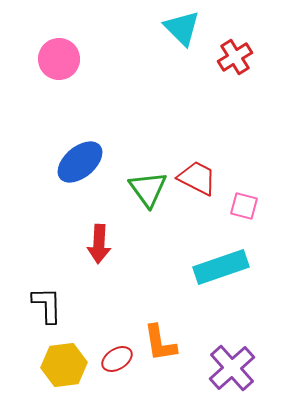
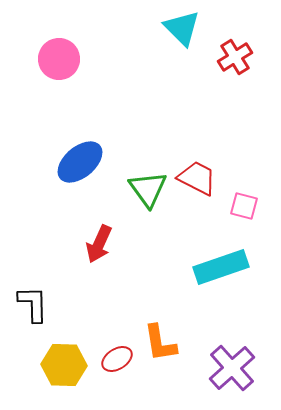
red arrow: rotated 21 degrees clockwise
black L-shape: moved 14 px left, 1 px up
yellow hexagon: rotated 9 degrees clockwise
